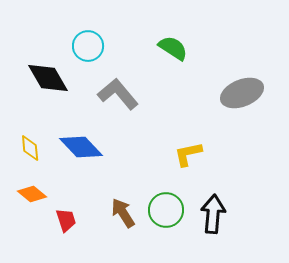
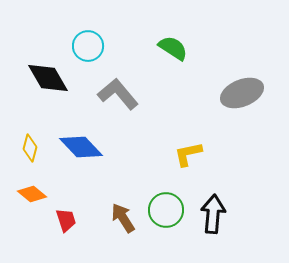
yellow diamond: rotated 20 degrees clockwise
brown arrow: moved 5 px down
